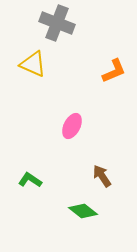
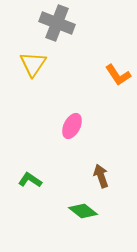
yellow triangle: rotated 40 degrees clockwise
orange L-shape: moved 4 px right, 4 px down; rotated 80 degrees clockwise
brown arrow: moved 1 px left; rotated 15 degrees clockwise
